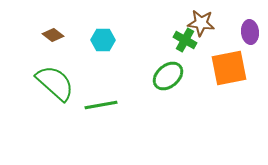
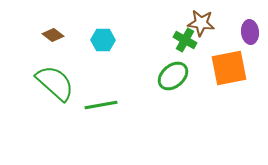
green ellipse: moved 5 px right
